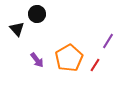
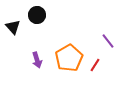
black circle: moved 1 px down
black triangle: moved 4 px left, 2 px up
purple line: rotated 70 degrees counterclockwise
purple arrow: rotated 21 degrees clockwise
